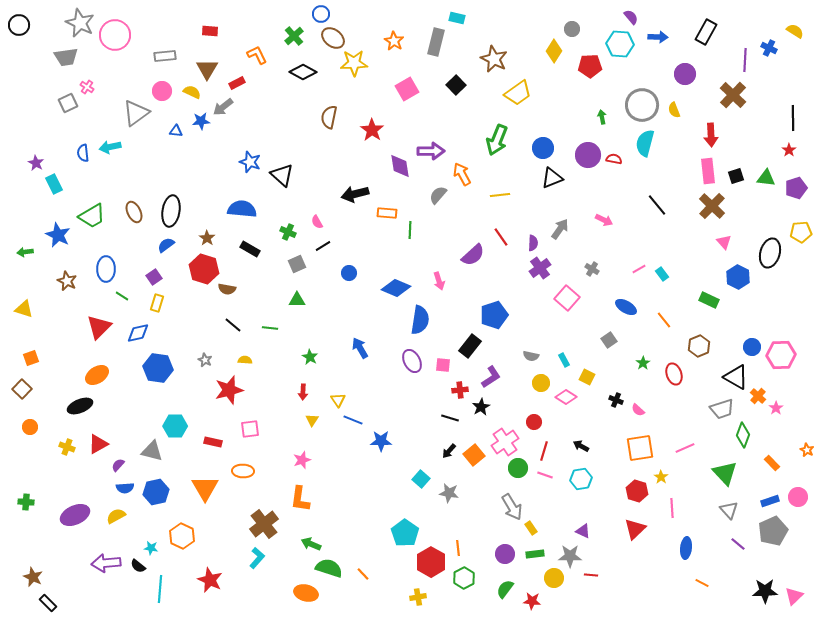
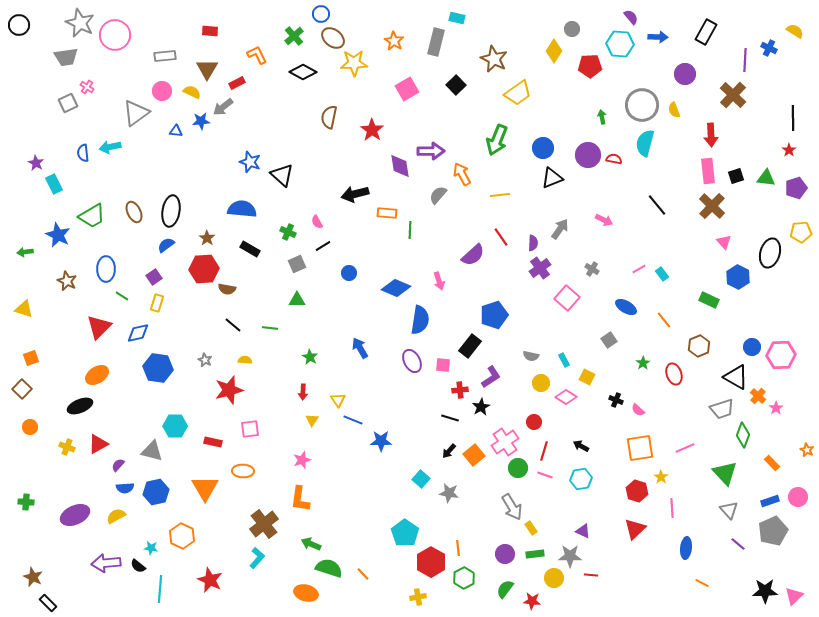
red hexagon at (204, 269): rotated 20 degrees counterclockwise
